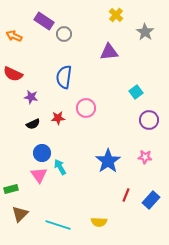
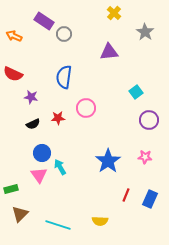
yellow cross: moved 2 px left, 2 px up
blue rectangle: moved 1 px left, 1 px up; rotated 18 degrees counterclockwise
yellow semicircle: moved 1 px right, 1 px up
